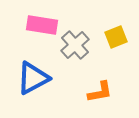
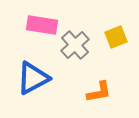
orange L-shape: moved 1 px left
